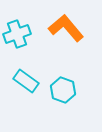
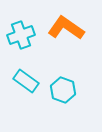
orange L-shape: rotated 15 degrees counterclockwise
cyan cross: moved 4 px right, 1 px down
